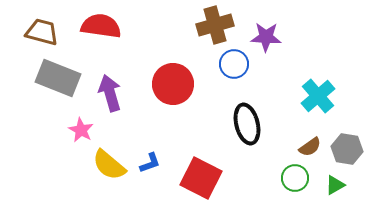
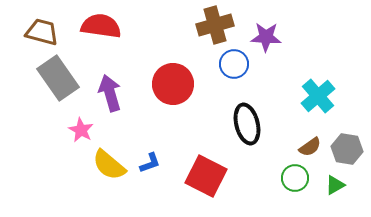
gray rectangle: rotated 33 degrees clockwise
red square: moved 5 px right, 2 px up
